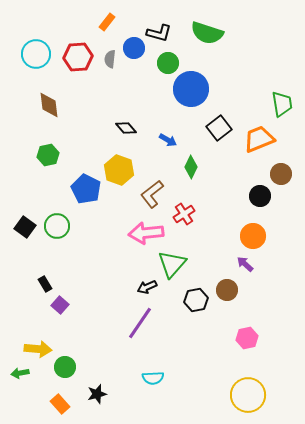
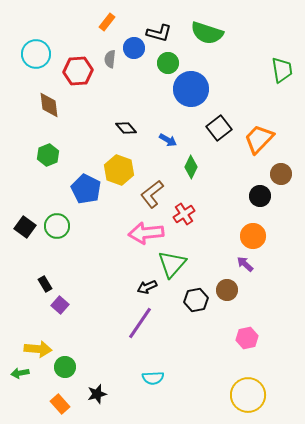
red hexagon at (78, 57): moved 14 px down
green trapezoid at (282, 104): moved 34 px up
orange trapezoid at (259, 139): rotated 24 degrees counterclockwise
green hexagon at (48, 155): rotated 10 degrees counterclockwise
